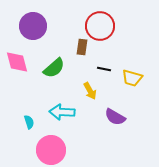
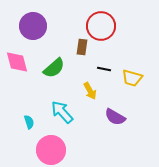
red circle: moved 1 px right
cyan arrow: rotated 45 degrees clockwise
